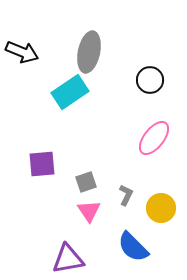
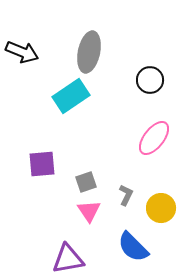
cyan rectangle: moved 1 px right, 4 px down
